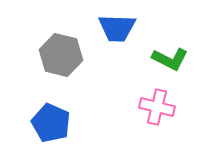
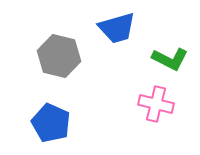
blue trapezoid: rotated 18 degrees counterclockwise
gray hexagon: moved 2 px left, 1 px down
pink cross: moved 1 px left, 3 px up
